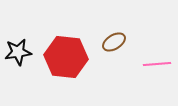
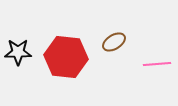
black star: rotated 8 degrees clockwise
